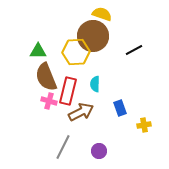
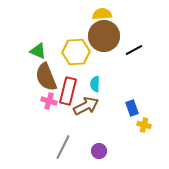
yellow semicircle: rotated 24 degrees counterclockwise
brown circle: moved 11 px right
green triangle: rotated 24 degrees clockwise
blue rectangle: moved 12 px right
brown arrow: moved 5 px right, 6 px up
yellow cross: rotated 24 degrees clockwise
